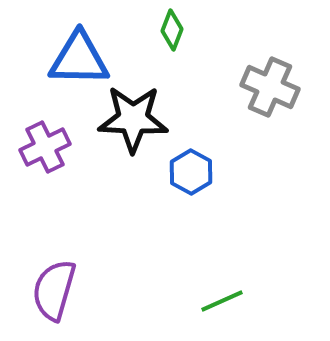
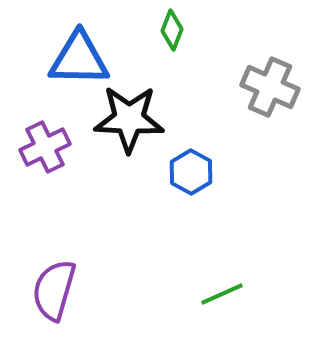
black star: moved 4 px left
green line: moved 7 px up
